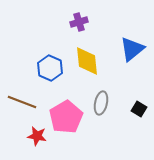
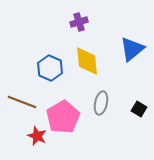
pink pentagon: moved 3 px left
red star: rotated 12 degrees clockwise
